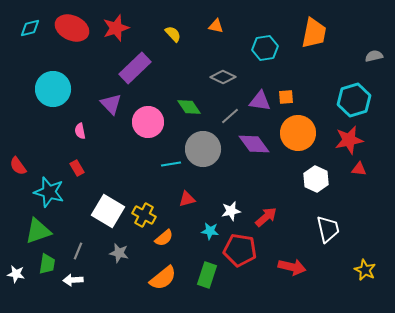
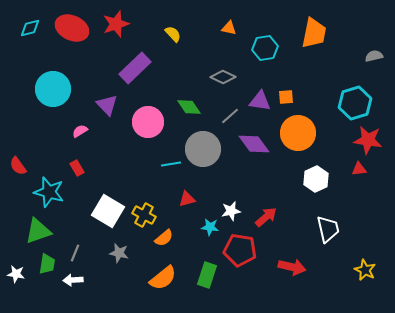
orange triangle at (216, 26): moved 13 px right, 2 px down
red star at (116, 28): moved 4 px up
cyan hexagon at (354, 100): moved 1 px right, 3 px down
purple triangle at (111, 104): moved 4 px left, 1 px down
pink semicircle at (80, 131): rotated 70 degrees clockwise
red star at (349, 140): moved 19 px right; rotated 20 degrees clockwise
red triangle at (359, 169): rotated 14 degrees counterclockwise
white hexagon at (316, 179): rotated 10 degrees clockwise
cyan star at (210, 231): moved 4 px up
gray line at (78, 251): moved 3 px left, 2 px down
